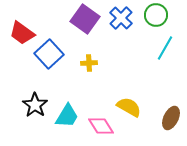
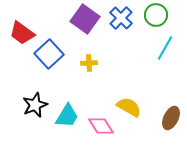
black star: rotated 15 degrees clockwise
